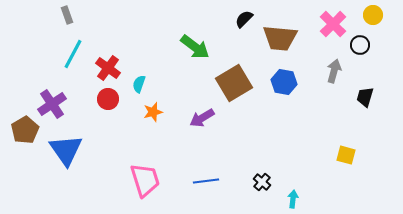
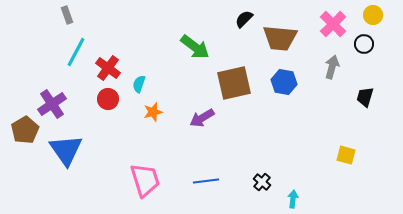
black circle: moved 4 px right, 1 px up
cyan line: moved 3 px right, 2 px up
gray arrow: moved 2 px left, 4 px up
brown square: rotated 18 degrees clockwise
